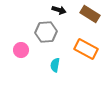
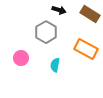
gray hexagon: rotated 25 degrees counterclockwise
pink circle: moved 8 px down
